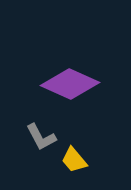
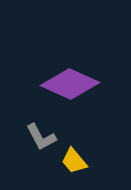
yellow trapezoid: moved 1 px down
